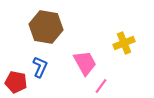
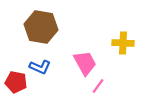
brown hexagon: moved 5 px left
yellow cross: moved 1 px left; rotated 25 degrees clockwise
blue L-shape: rotated 90 degrees clockwise
pink line: moved 3 px left
